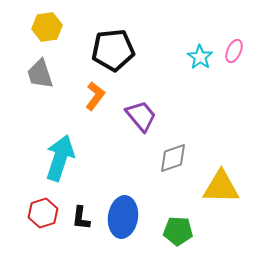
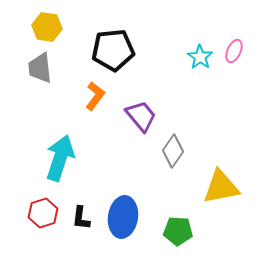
yellow hexagon: rotated 16 degrees clockwise
gray trapezoid: moved 6 px up; rotated 12 degrees clockwise
gray diamond: moved 7 px up; rotated 36 degrees counterclockwise
yellow triangle: rotated 12 degrees counterclockwise
